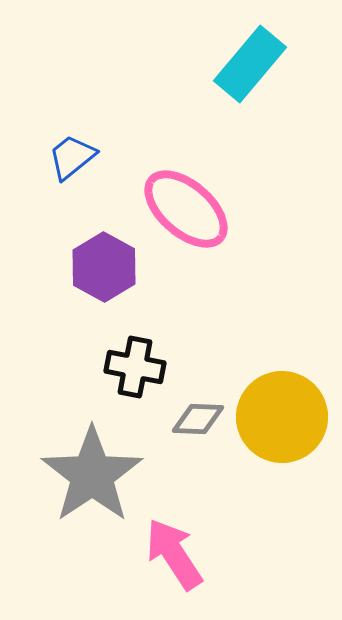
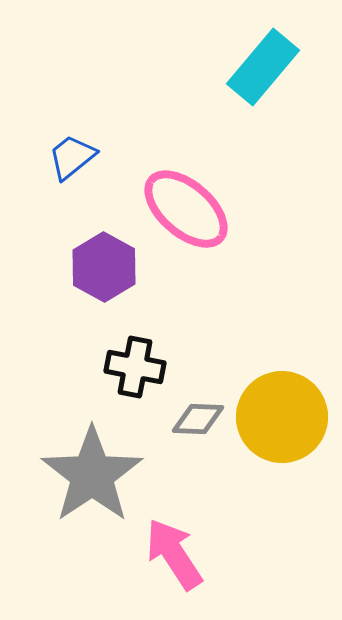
cyan rectangle: moved 13 px right, 3 px down
